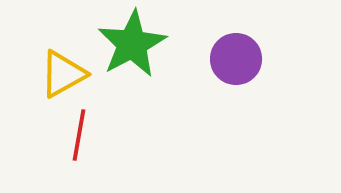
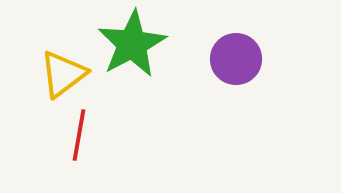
yellow triangle: rotated 8 degrees counterclockwise
